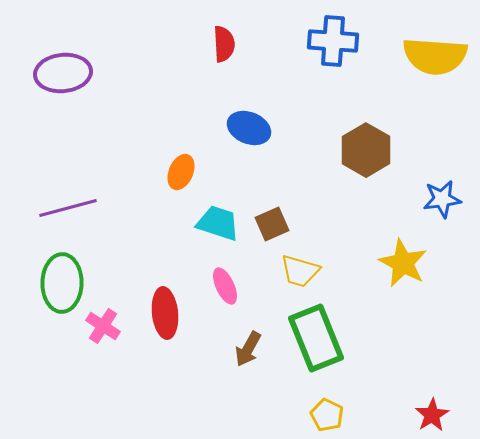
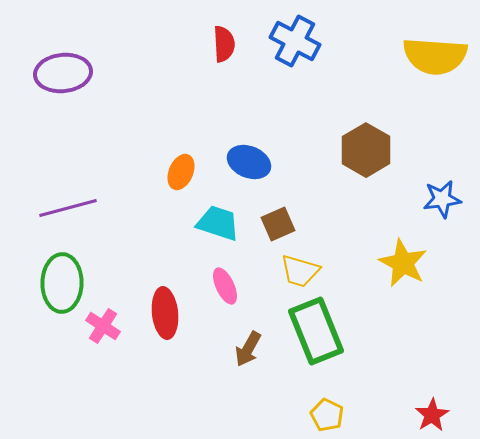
blue cross: moved 38 px left; rotated 24 degrees clockwise
blue ellipse: moved 34 px down
brown square: moved 6 px right
green rectangle: moved 7 px up
